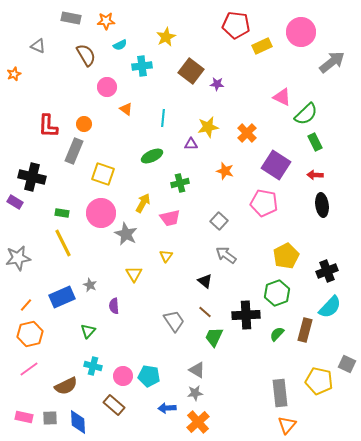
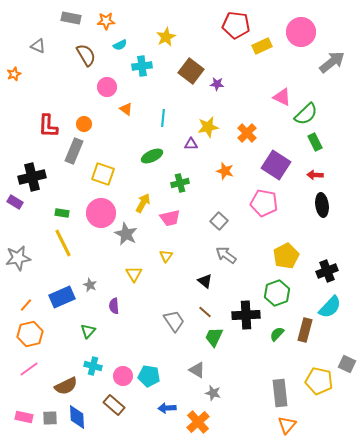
black cross at (32, 177): rotated 28 degrees counterclockwise
gray star at (195, 393): moved 18 px right; rotated 21 degrees clockwise
blue diamond at (78, 422): moved 1 px left, 5 px up
